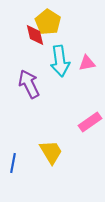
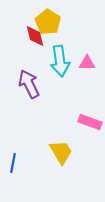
red diamond: moved 1 px down
pink triangle: rotated 12 degrees clockwise
pink rectangle: rotated 55 degrees clockwise
yellow trapezoid: moved 10 px right
